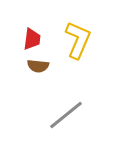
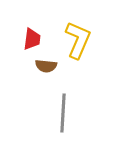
brown semicircle: moved 8 px right
gray line: moved 3 px left, 2 px up; rotated 48 degrees counterclockwise
